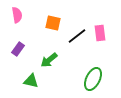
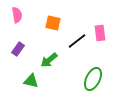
black line: moved 5 px down
